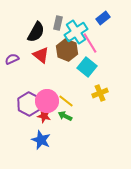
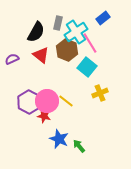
purple hexagon: moved 2 px up
green arrow: moved 14 px right, 30 px down; rotated 24 degrees clockwise
blue star: moved 18 px right, 1 px up
